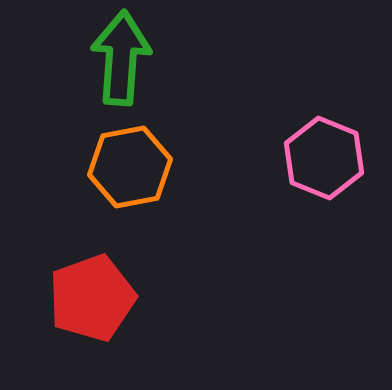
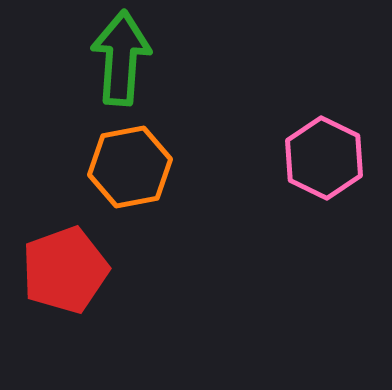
pink hexagon: rotated 4 degrees clockwise
red pentagon: moved 27 px left, 28 px up
